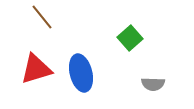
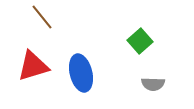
green square: moved 10 px right, 3 px down
red triangle: moved 3 px left, 3 px up
